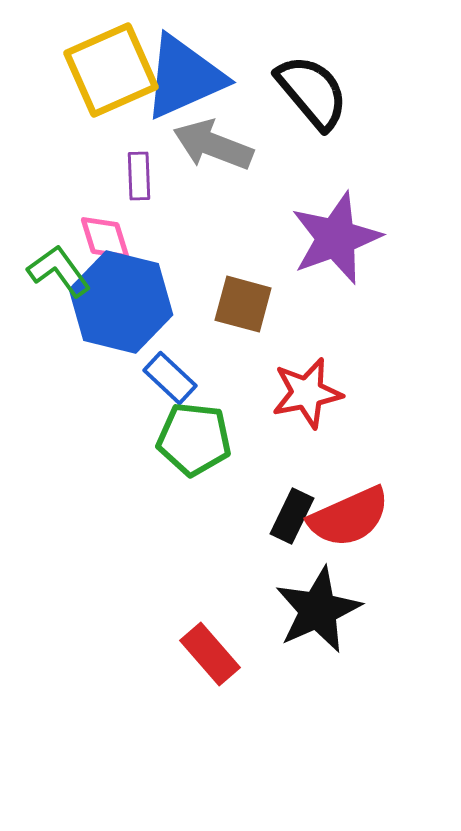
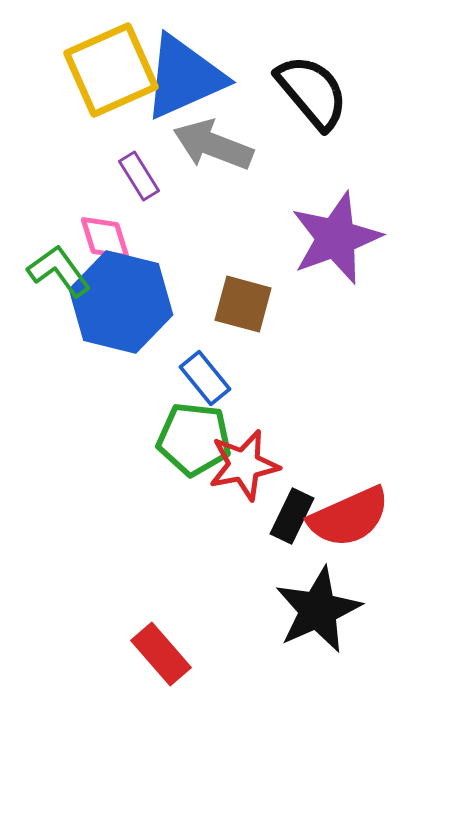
purple rectangle: rotated 30 degrees counterclockwise
blue rectangle: moved 35 px right; rotated 8 degrees clockwise
red star: moved 63 px left, 72 px down
red rectangle: moved 49 px left
